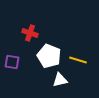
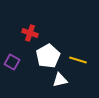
white pentagon: moved 1 px left; rotated 20 degrees clockwise
purple square: rotated 21 degrees clockwise
